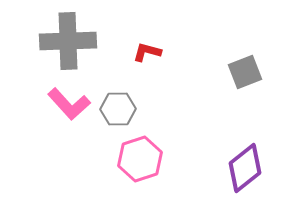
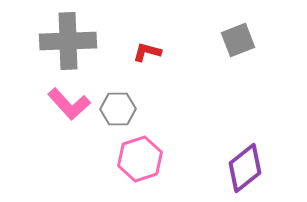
gray square: moved 7 px left, 32 px up
